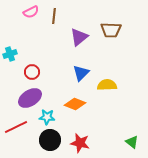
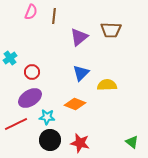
pink semicircle: rotated 42 degrees counterclockwise
cyan cross: moved 4 px down; rotated 16 degrees counterclockwise
red line: moved 3 px up
